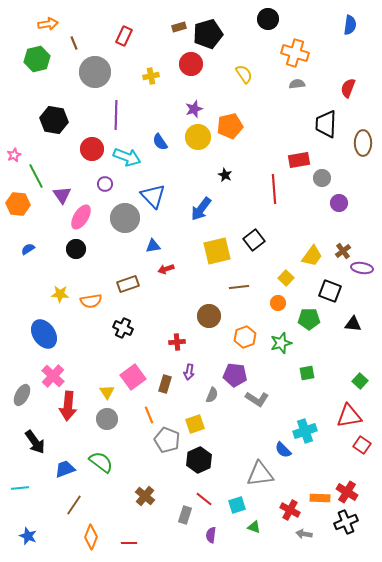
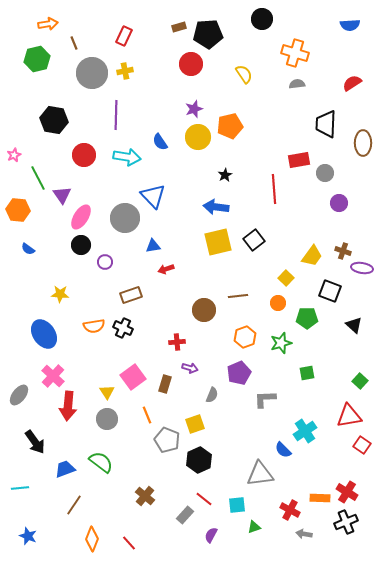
black circle at (268, 19): moved 6 px left
blue semicircle at (350, 25): rotated 78 degrees clockwise
black pentagon at (208, 34): rotated 12 degrees clockwise
gray circle at (95, 72): moved 3 px left, 1 px down
yellow cross at (151, 76): moved 26 px left, 5 px up
red semicircle at (348, 88): moved 4 px right, 5 px up; rotated 36 degrees clockwise
red circle at (92, 149): moved 8 px left, 6 px down
cyan arrow at (127, 157): rotated 12 degrees counterclockwise
black star at (225, 175): rotated 16 degrees clockwise
green line at (36, 176): moved 2 px right, 2 px down
gray circle at (322, 178): moved 3 px right, 5 px up
purple circle at (105, 184): moved 78 px down
orange hexagon at (18, 204): moved 6 px down
blue arrow at (201, 209): moved 15 px right, 2 px up; rotated 60 degrees clockwise
blue semicircle at (28, 249): rotated 112 degrees counterclockwise
black circle at (76, 249): moved 5 px right, 4 px up
yellow square at (217, 251): moved 1 px right, 9 px up
brown cross at (343, 251): rotated 35 degrees counterclockwise
brown rectangle at (128, 284): moved 3 px right, 11 px down
brown line at (239, 287): moved 1 px left, 9 px down
orange semicircle at (91, 301): moved 3 px right, 25 px down
brown circle at (209, 316): moved 5 px left, 6 px up
green pentagon at (309, 319): moved 2 px left, 1 px up
black triangle at (353, 324): moved 1 px right, 1 px down; rotated 36 degrees clockwise
purple arrow at (189, 372): moved 1 px right, 4 px up; rotated 84 degrees counterclockwise
purple pentagon at (235, 375): moved 4 px right, 2 px up; rotated 30 degrees counterclockwise
gray ellipse at (22, 395): moved 3 px left; rotated 10 degrees clockwise
gray L-shape at (257, 399): moved 8 px right; rotated 145 degrees clockwise
orange line at (149, 415): moved 2 px left
cyan cross at (305, 431): rotated 15 degrees counterclockwise
cyan square at (237, 505): rotated 12 degrees clockwise
gray rectangle at (185, 515): rotated 24 degrees clockwise
green triangle at (254, 527): rotated 40 degrees counterclockwise
purple semicircle at (211, 535): rotated 21 degrees clockwise
orange diamond at (91, 537): moved 1 px right, 2 px down
red line at (129, 543): rotated 49 degrees clockwise
